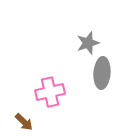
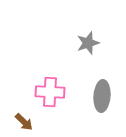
gray ellipse: moved 23 px down
pink cross: rotated 16 degrees clockwise
